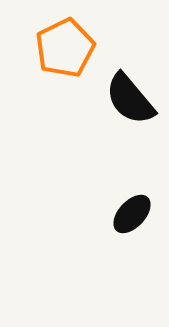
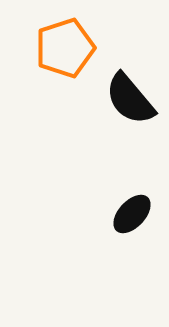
orange pentagon: rotated 8 degrees clockwise
